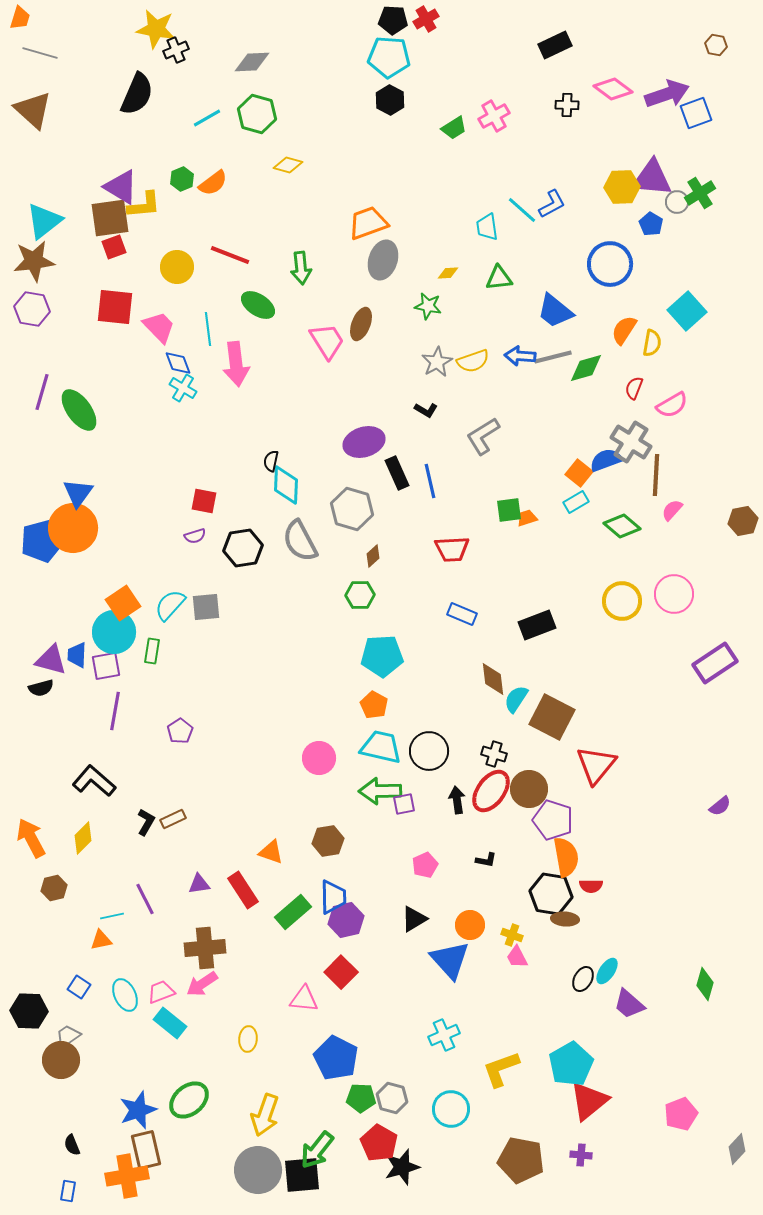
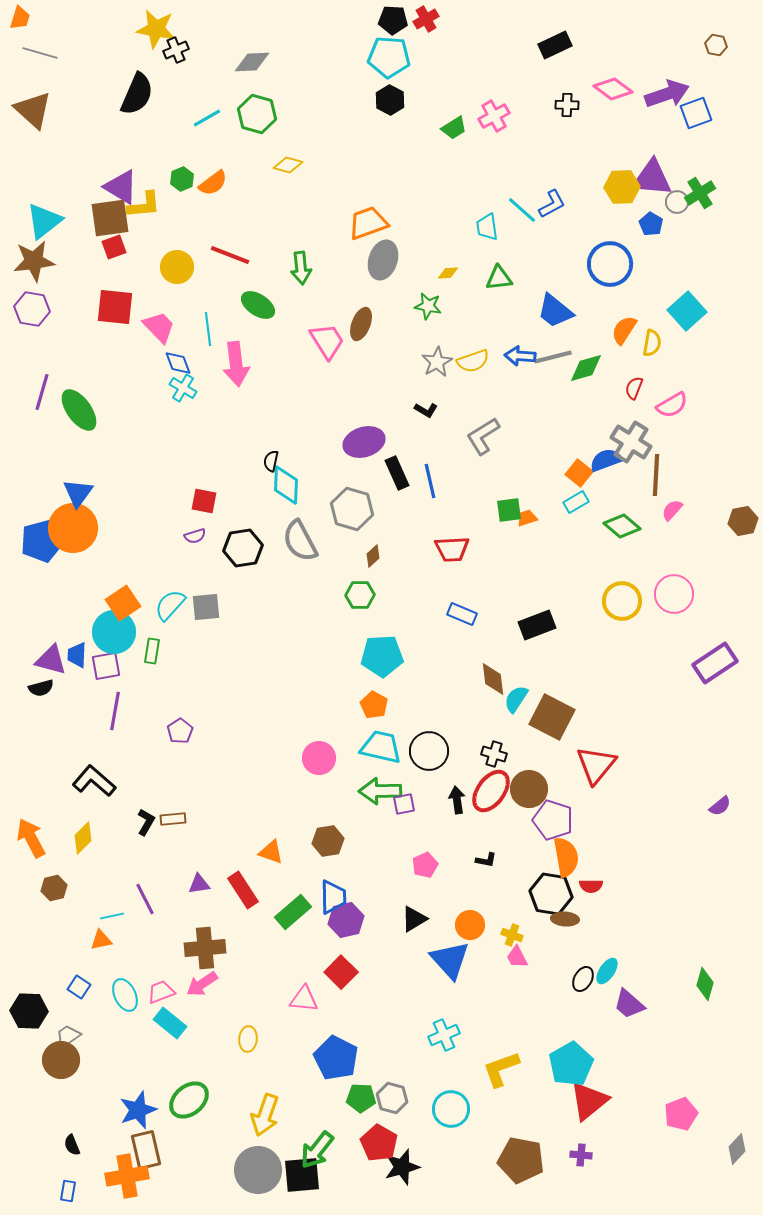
brown rectangle at (173, 819): rotated 20 degrees clockwise
